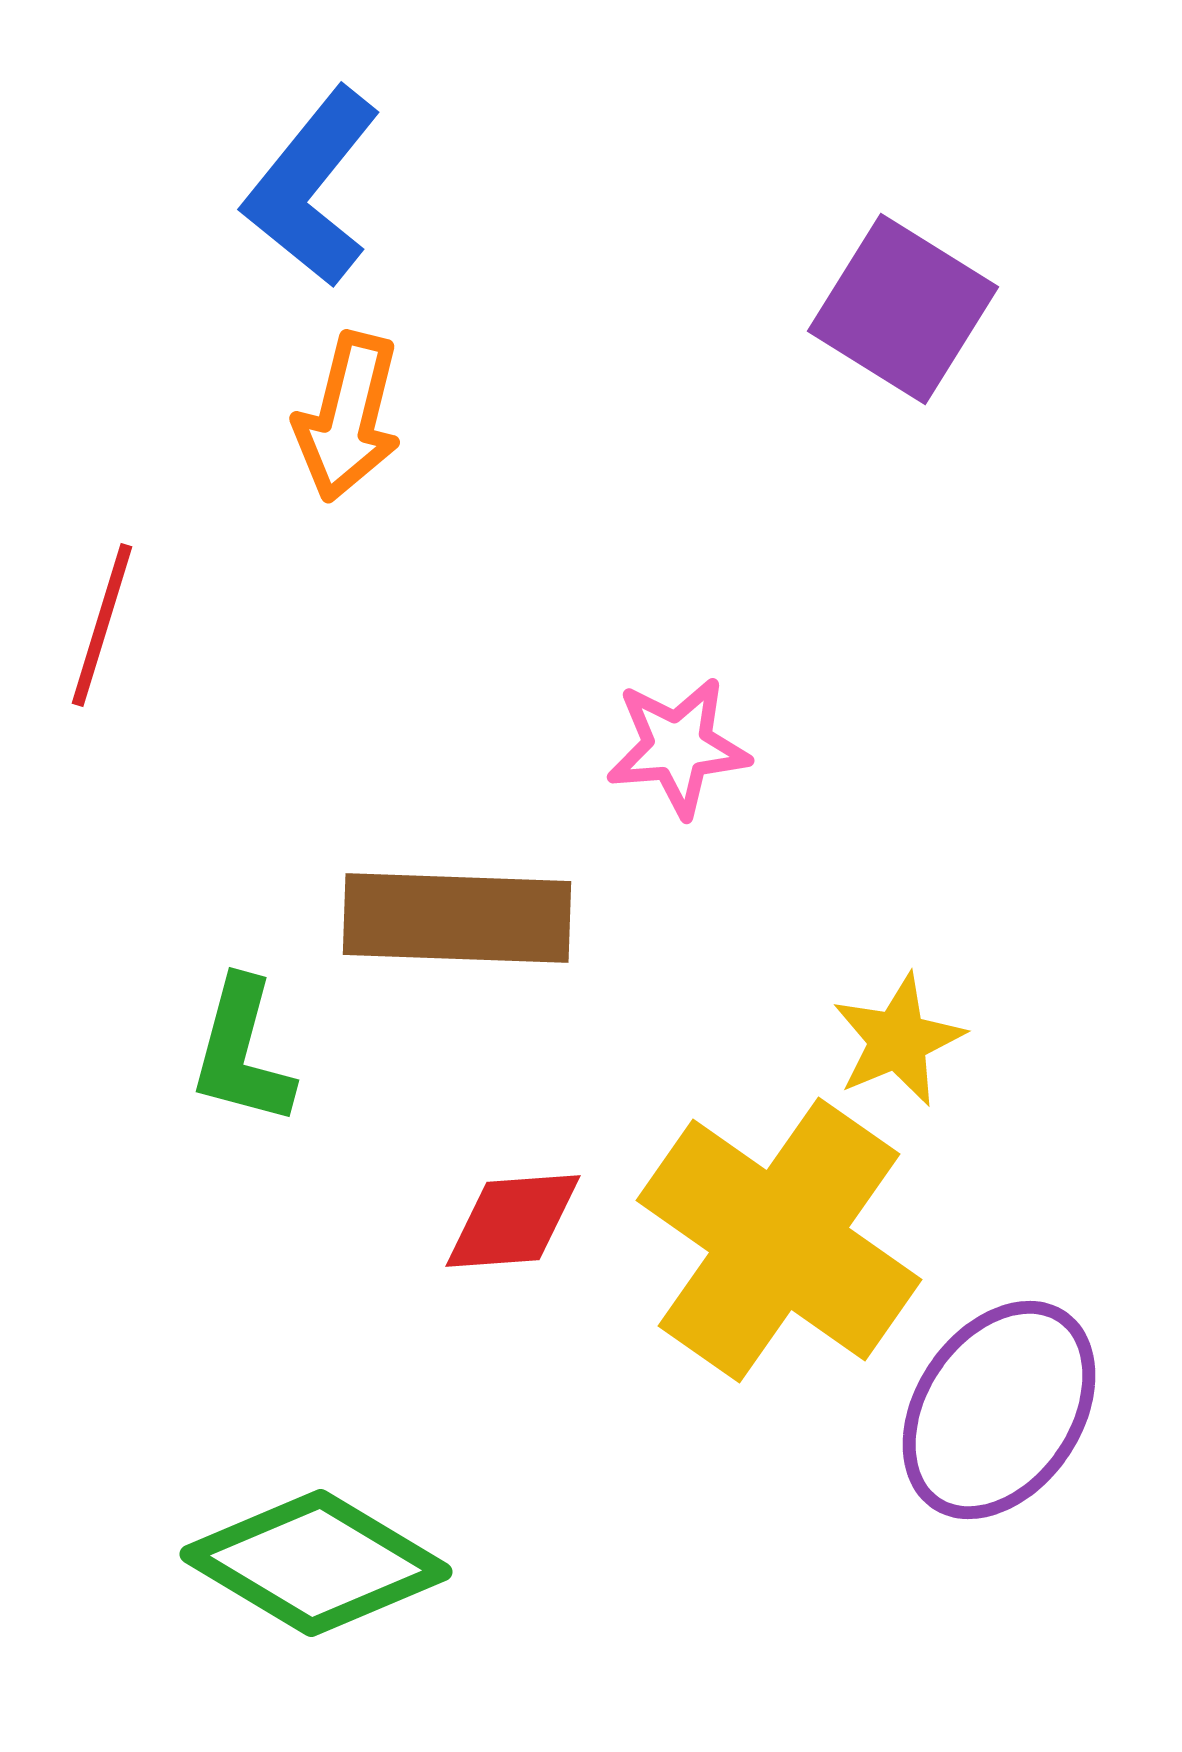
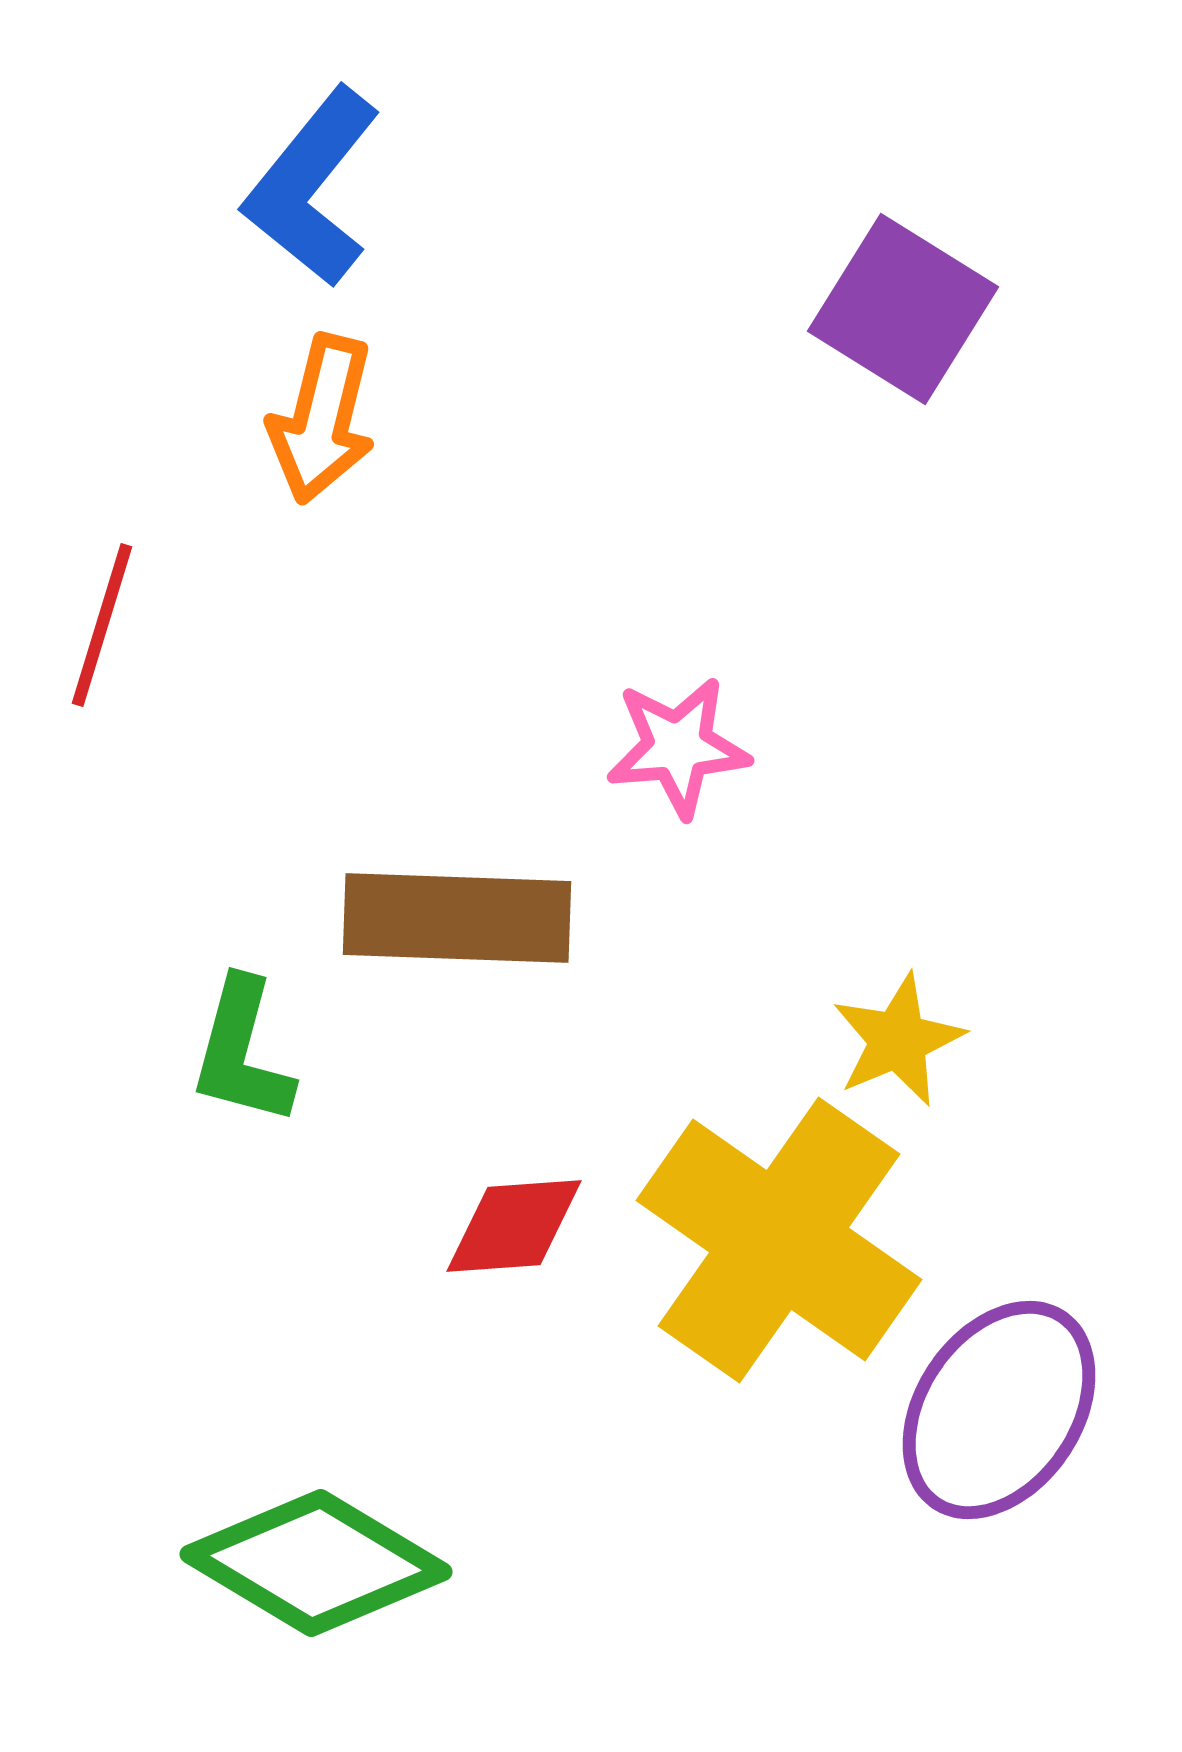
orange arrow: moved 26 px left, 2 px down
red diamond: moved 1 px right, 5 px down
